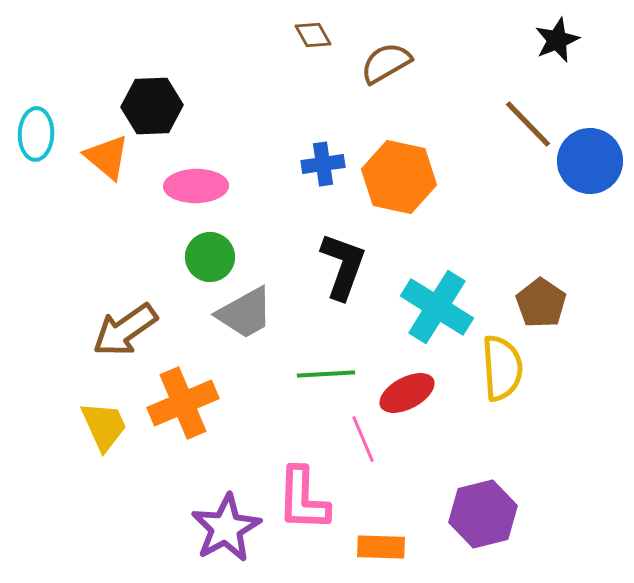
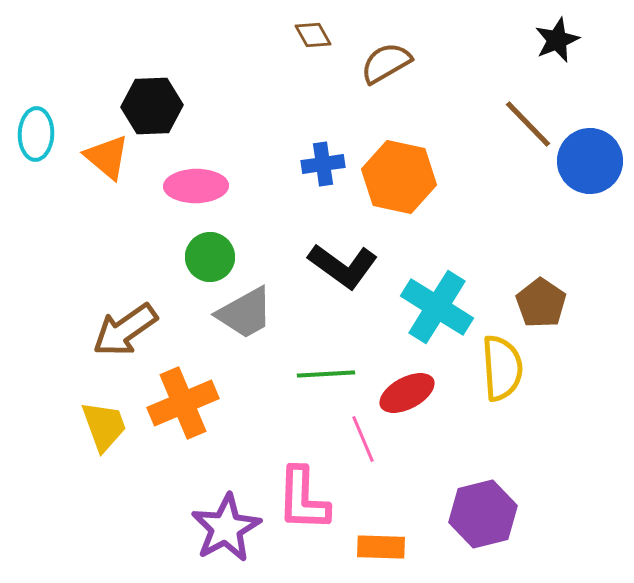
black L-shape: rotated 106 degrees clockwise
yellow trapezoid: rotated 4 degrees clockwise
